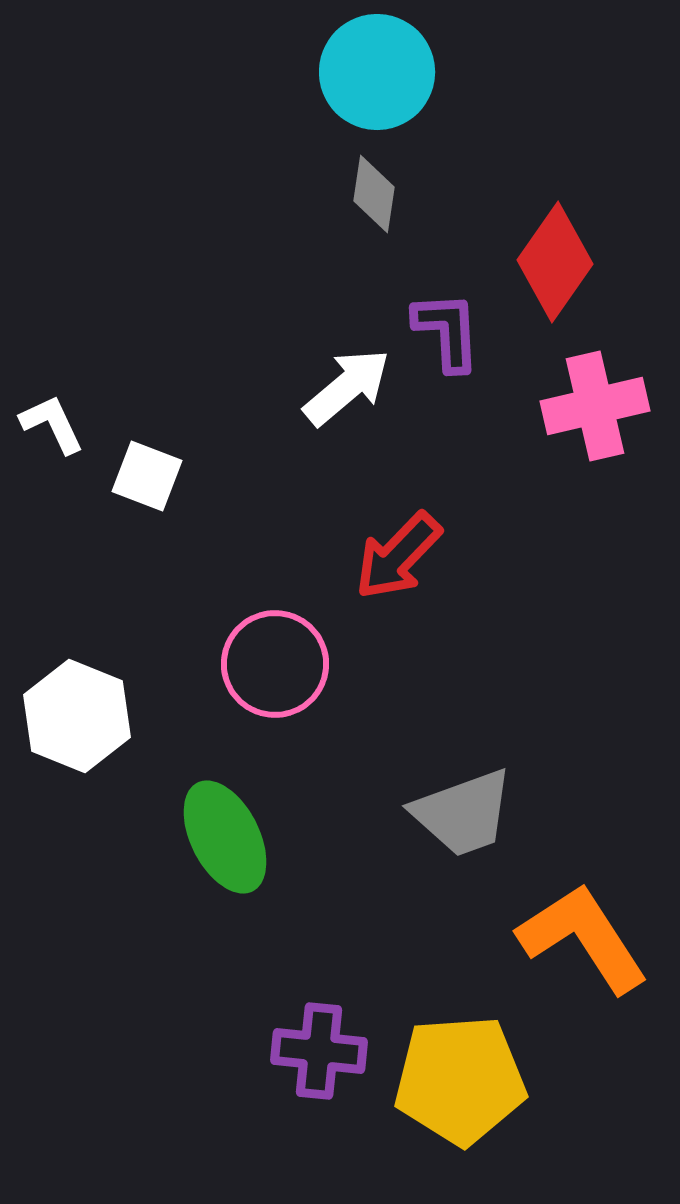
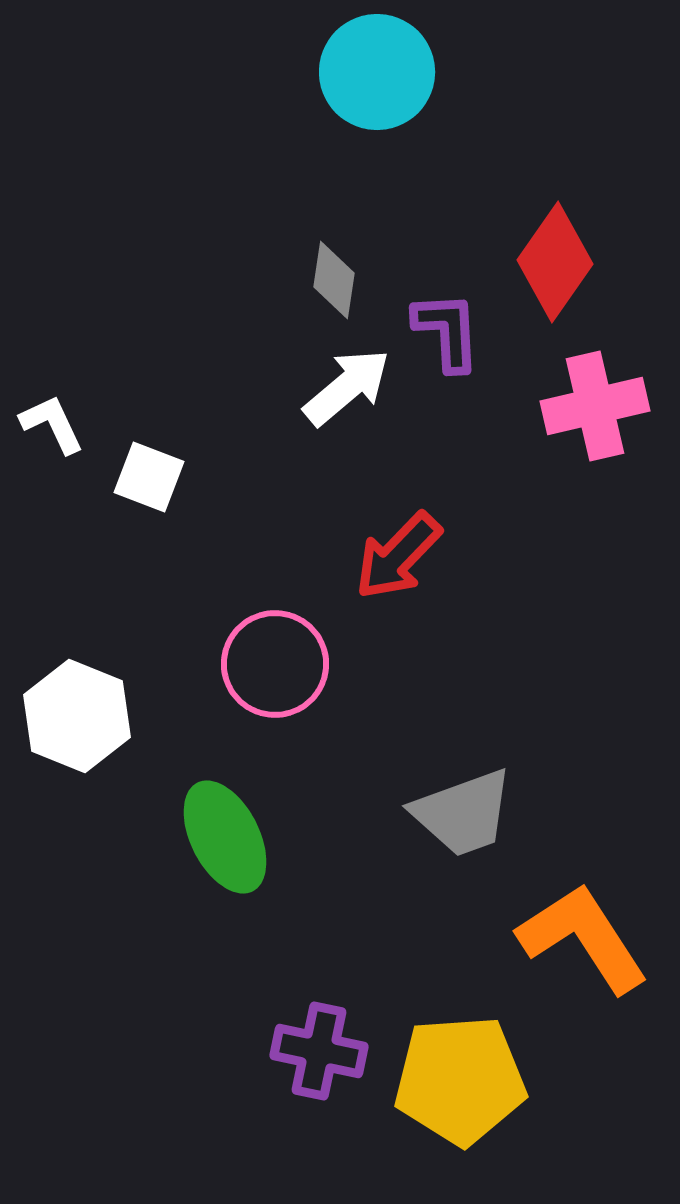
gray diamond: moved 40 px left, 86 px down
white square: moved 2 px right, 1 px down
purple cross: rotated 6 degrees clockwise
